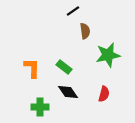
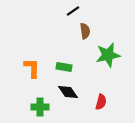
green rectangle: rotated 28 degrees counterclockwise
red semicircle: moved 3 px left, 8 px down
